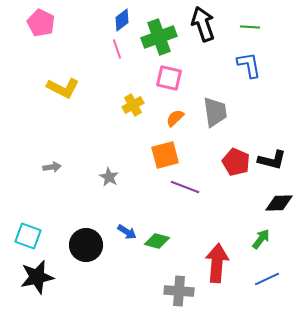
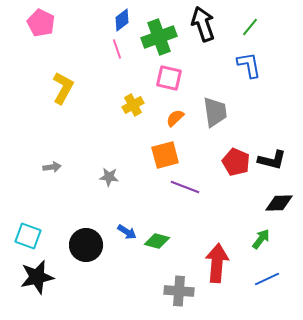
green line: rotated 54 degrees counterclockwise
yellow L-shape: rotated 88 degrees counterclockwise
gray star: rotated 24 degrees counterclockwise
